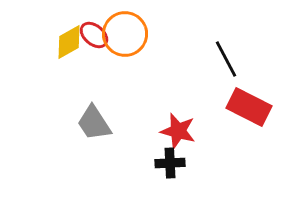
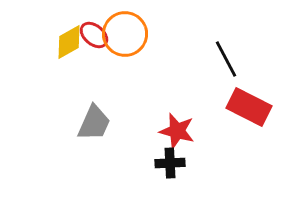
gray trapezoid: rotated 123 degrees counterclockwise
red star: moved 1 px left
